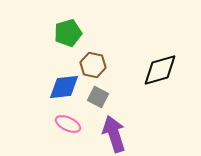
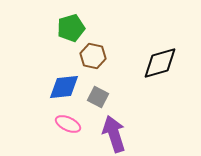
green pentagon: moved 3 px right, 5 px up
brown hexagon: moved 9 px up
black diamond: moved 7 px up
